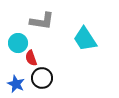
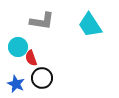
cyan trapezoid: moved 5 px right, 14 px up
cyan circle: moved 4 px down
